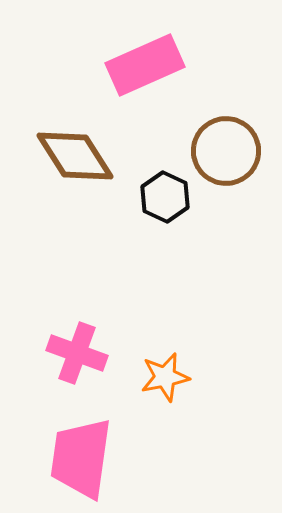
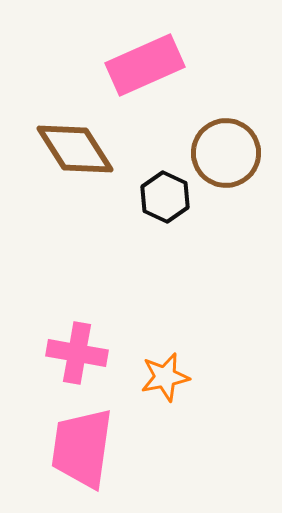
brown circle: moved 2 px down
brown diamond: moved 7 px up
pink cross: rotated 10 degrees counterclockwise
pink trapezoid: moved 1 px right, 10 px up
